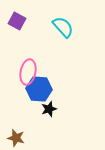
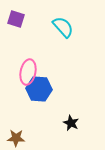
purple square: moved 1 px left, 2 px up; rotated 12 degrees counterclockwise
black star: moved 22 px right, 14 px down; rotated 28 degrees counterclockwise
brown star: rotated 12 degrees counterclockwise
